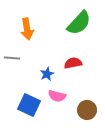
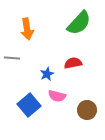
blue square: rotated 25 degrees clockwise
